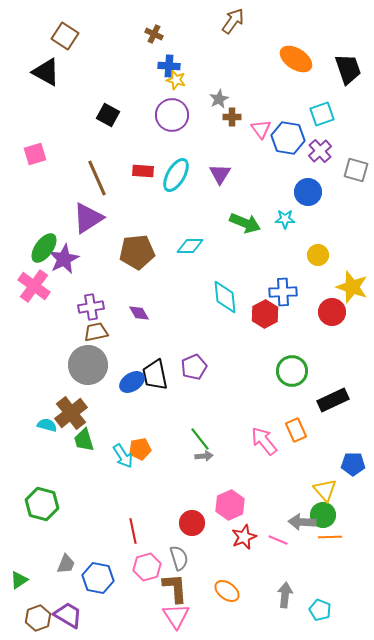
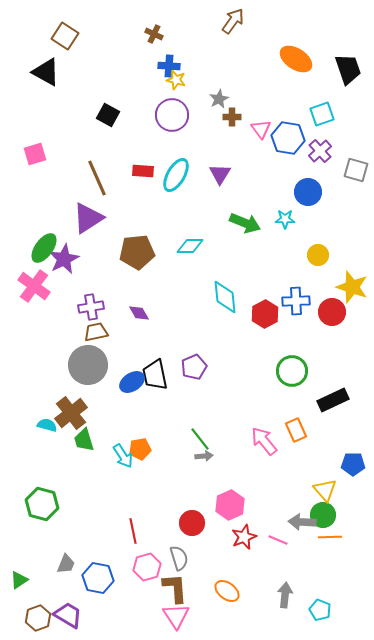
blue cross at (283, 292): moved 13 px right, 9 px down
